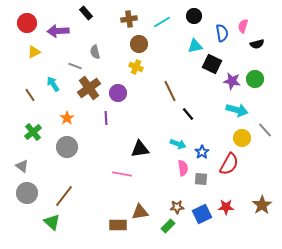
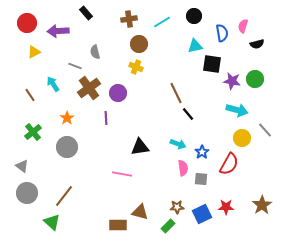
black square at (212, 64): rotated 18 degrees counterclockwise
brown line at (170, 91): moved 6 px right, 2 px down
black triangle at (140, 149): moved 2 px up
brown triangle at (140, 212): rotated 24 degrees clockwise
